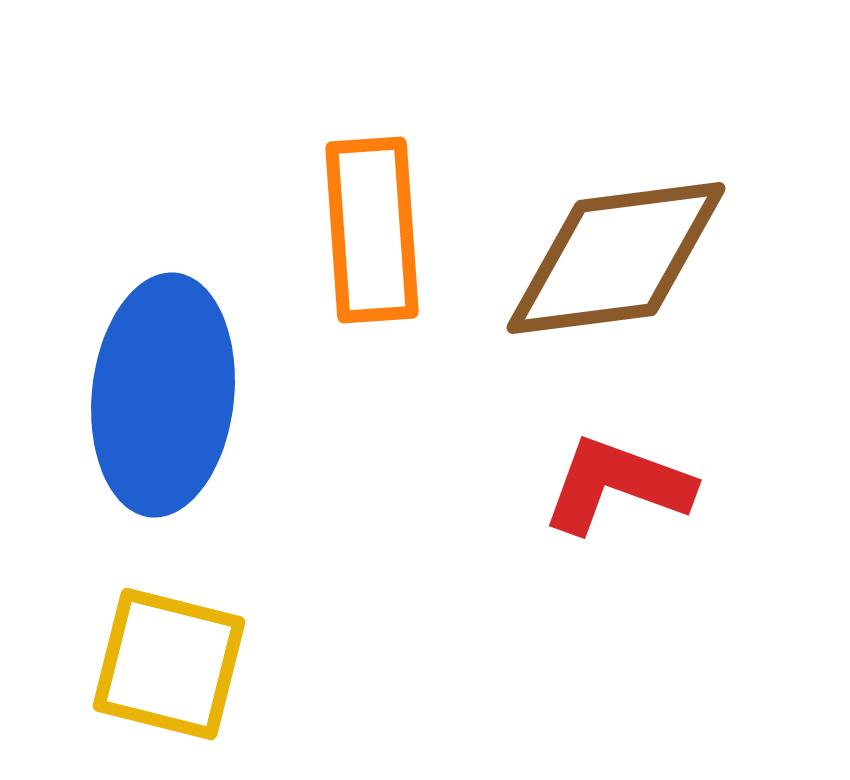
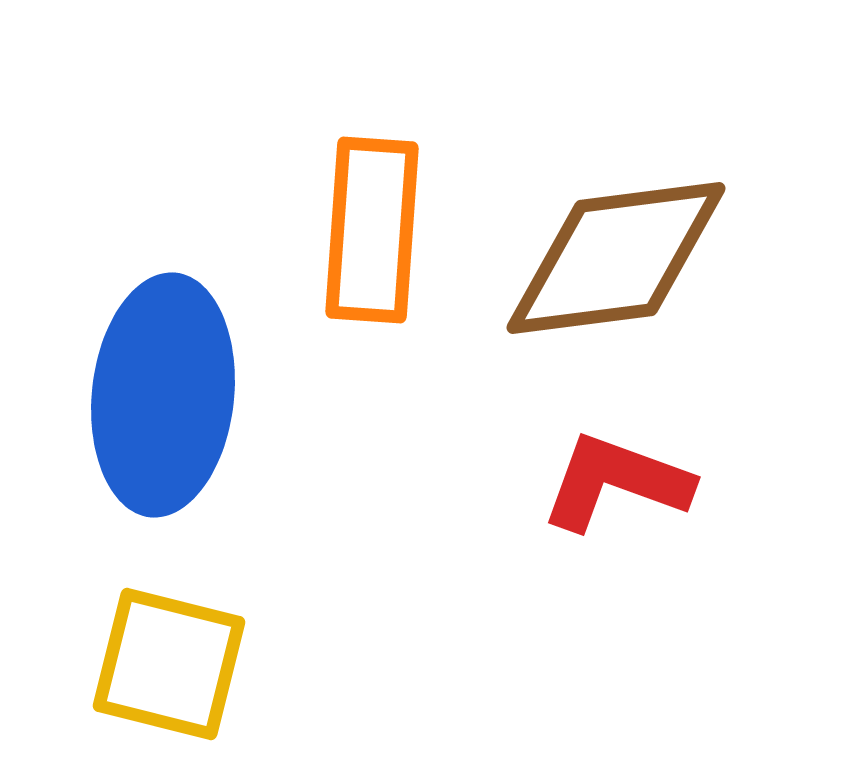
orange rectangle: rotated 8 degrees clockwise
red L-shape: moved 1 px left, 3 px up
